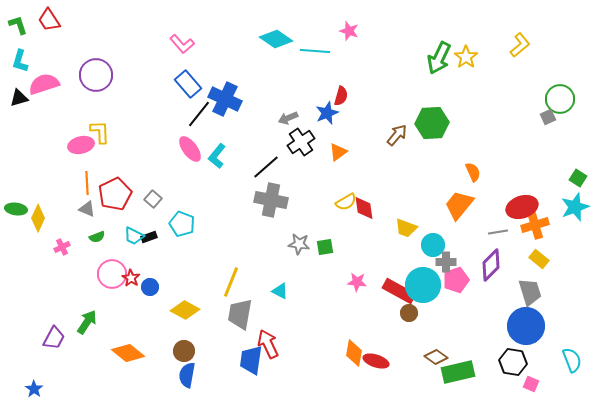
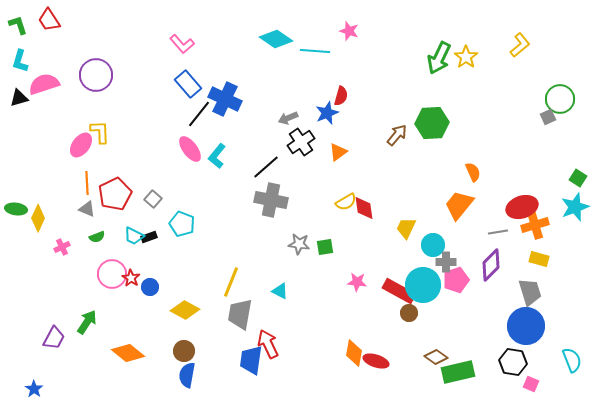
pink ellipse at (81, 145): rotated 40 degrees counterclockwise
yellow trapezoid at (406, 228): rotated 95 degrees clockwise
yellow rectangle at (539, 259): rotated 24 degrees counterclockwise
